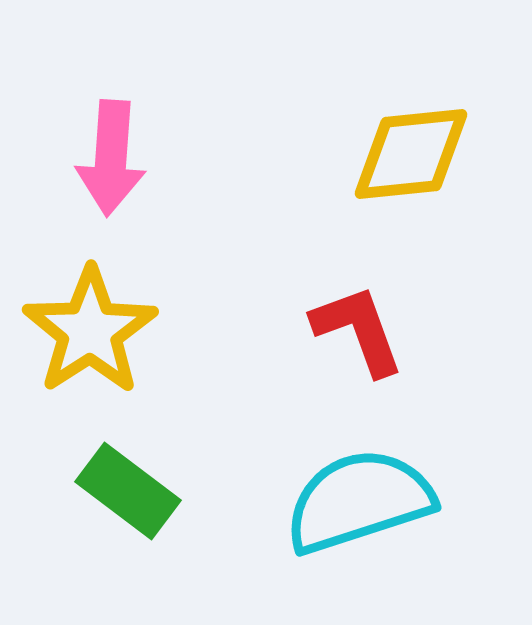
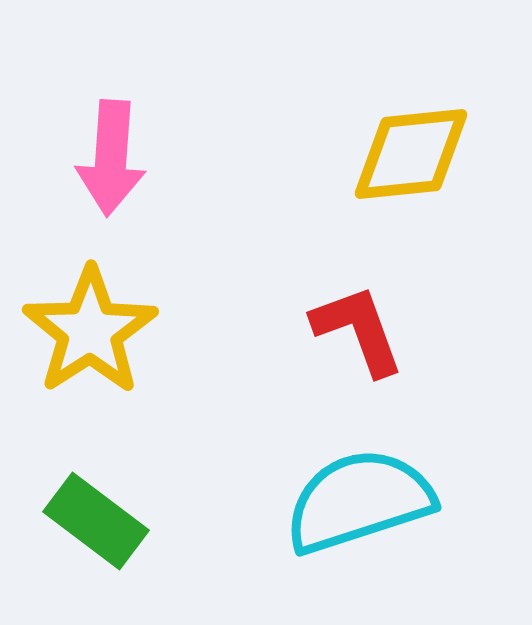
green rectangle: moved 32 px left, 30 px down
